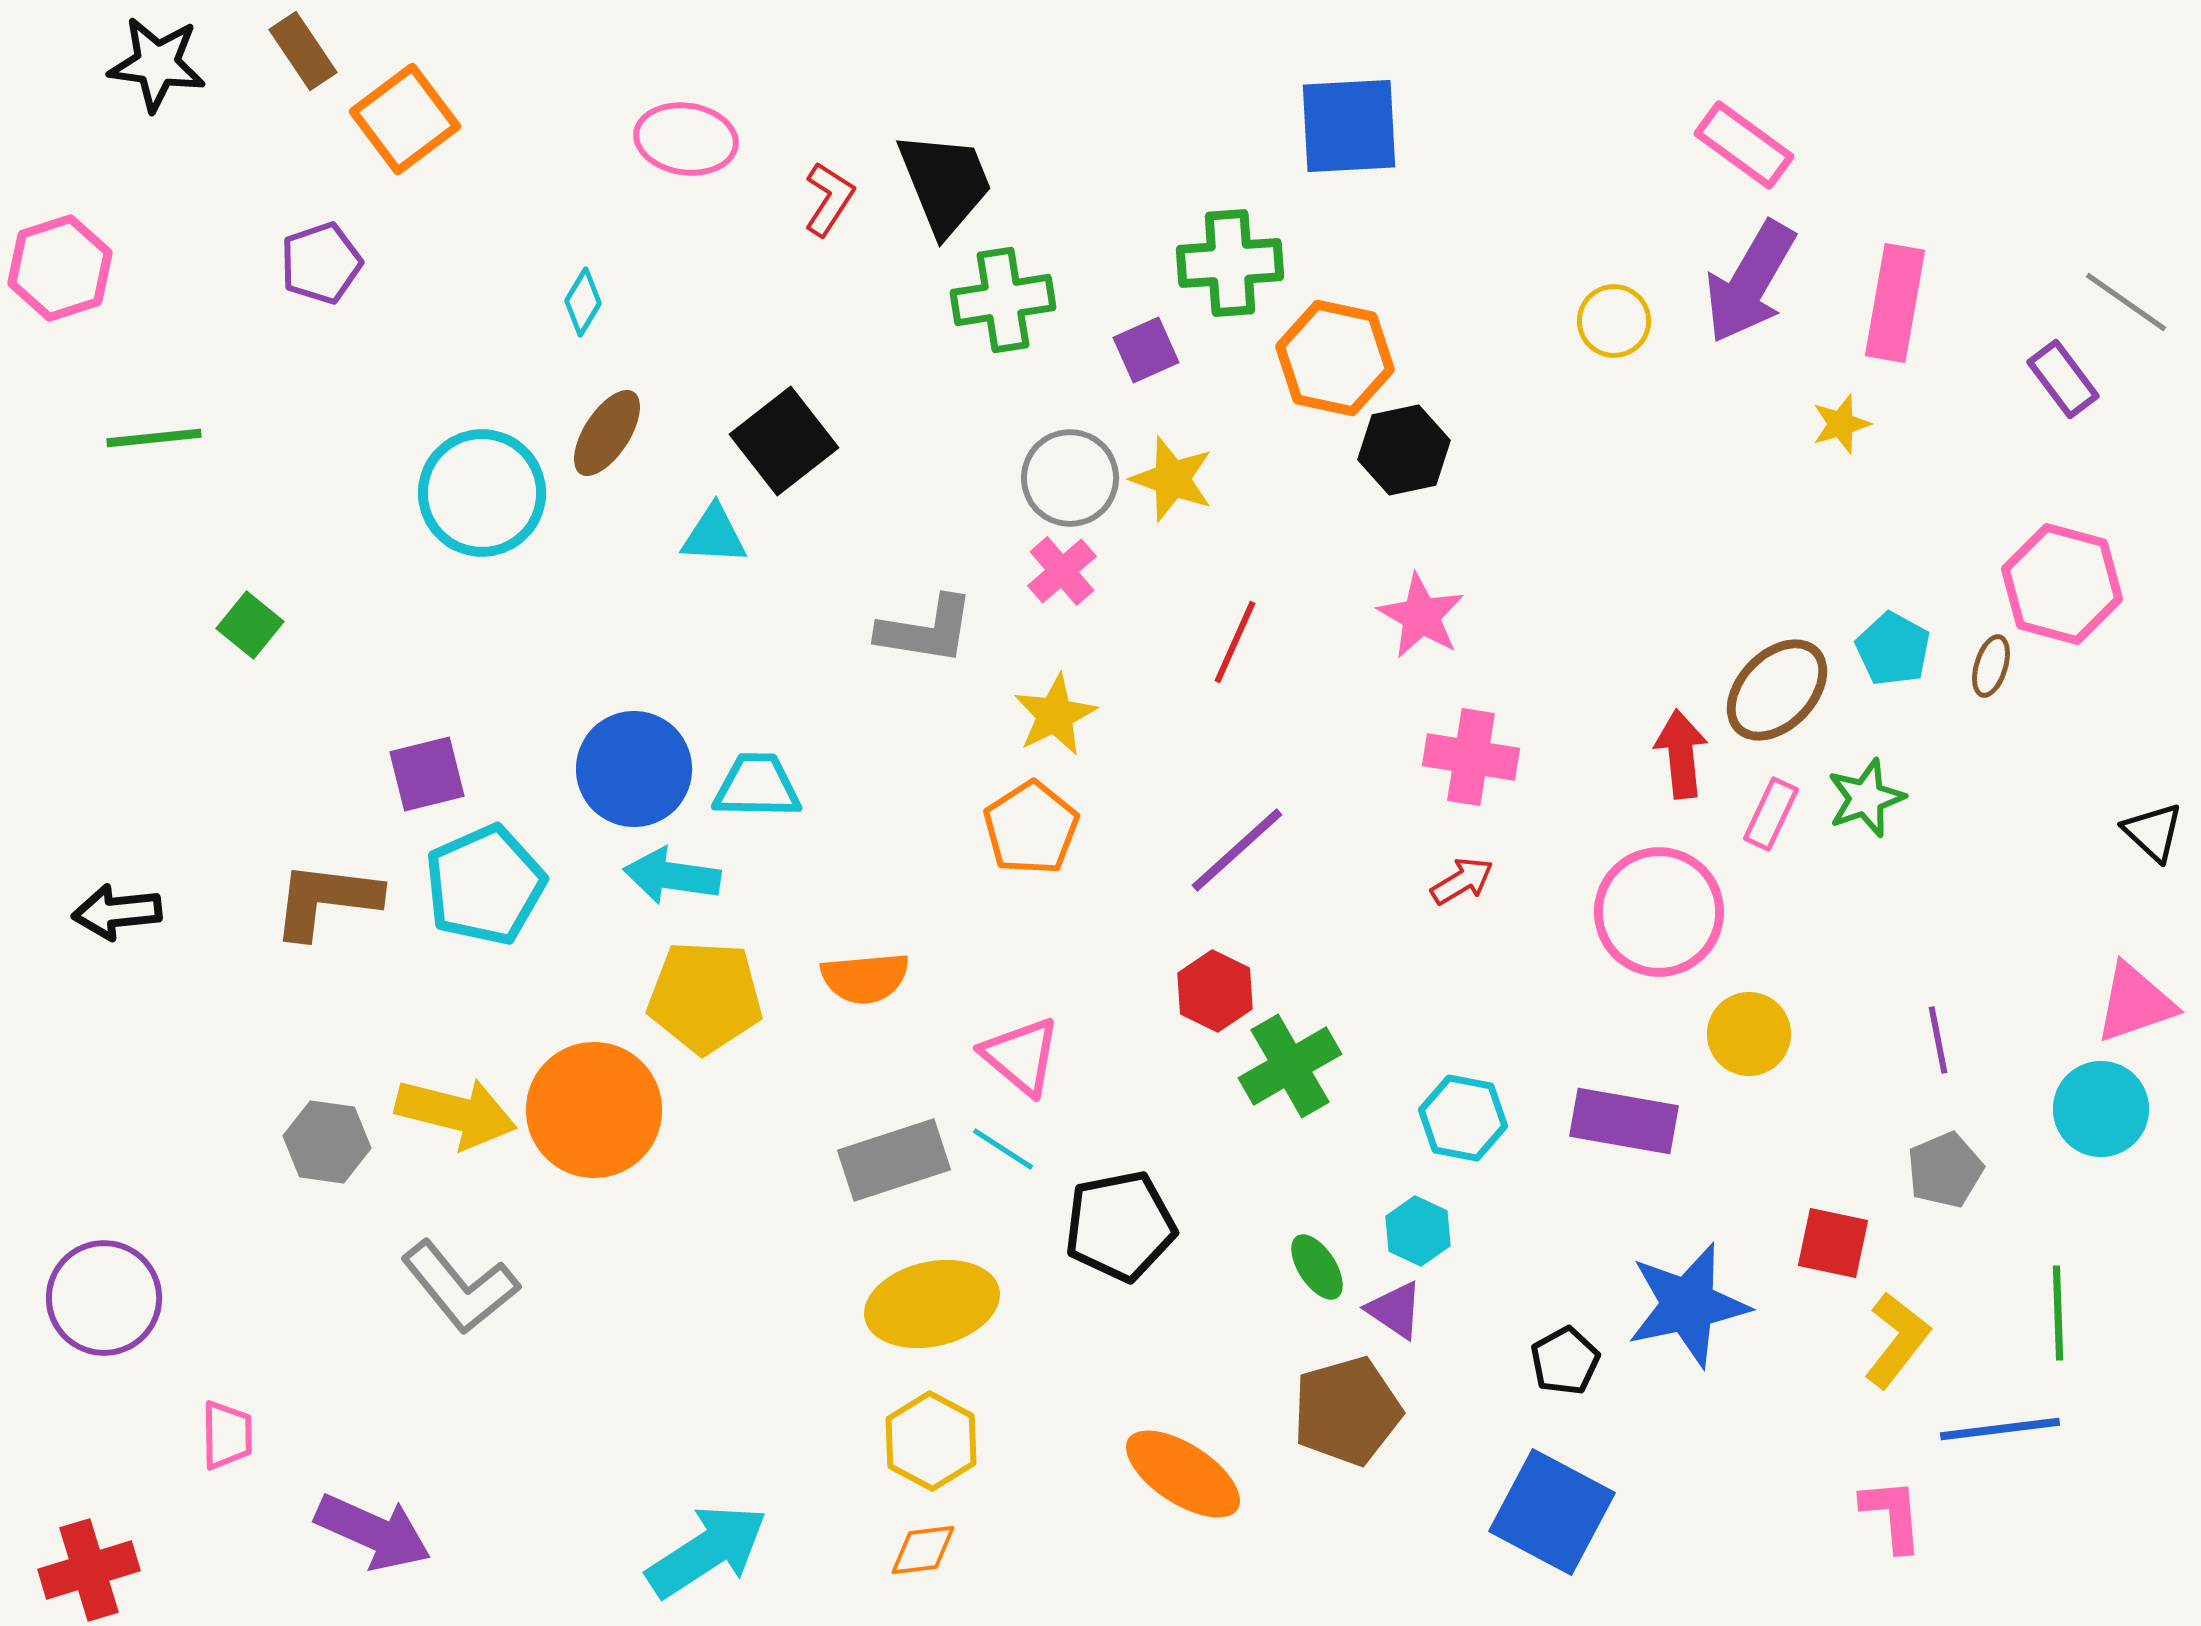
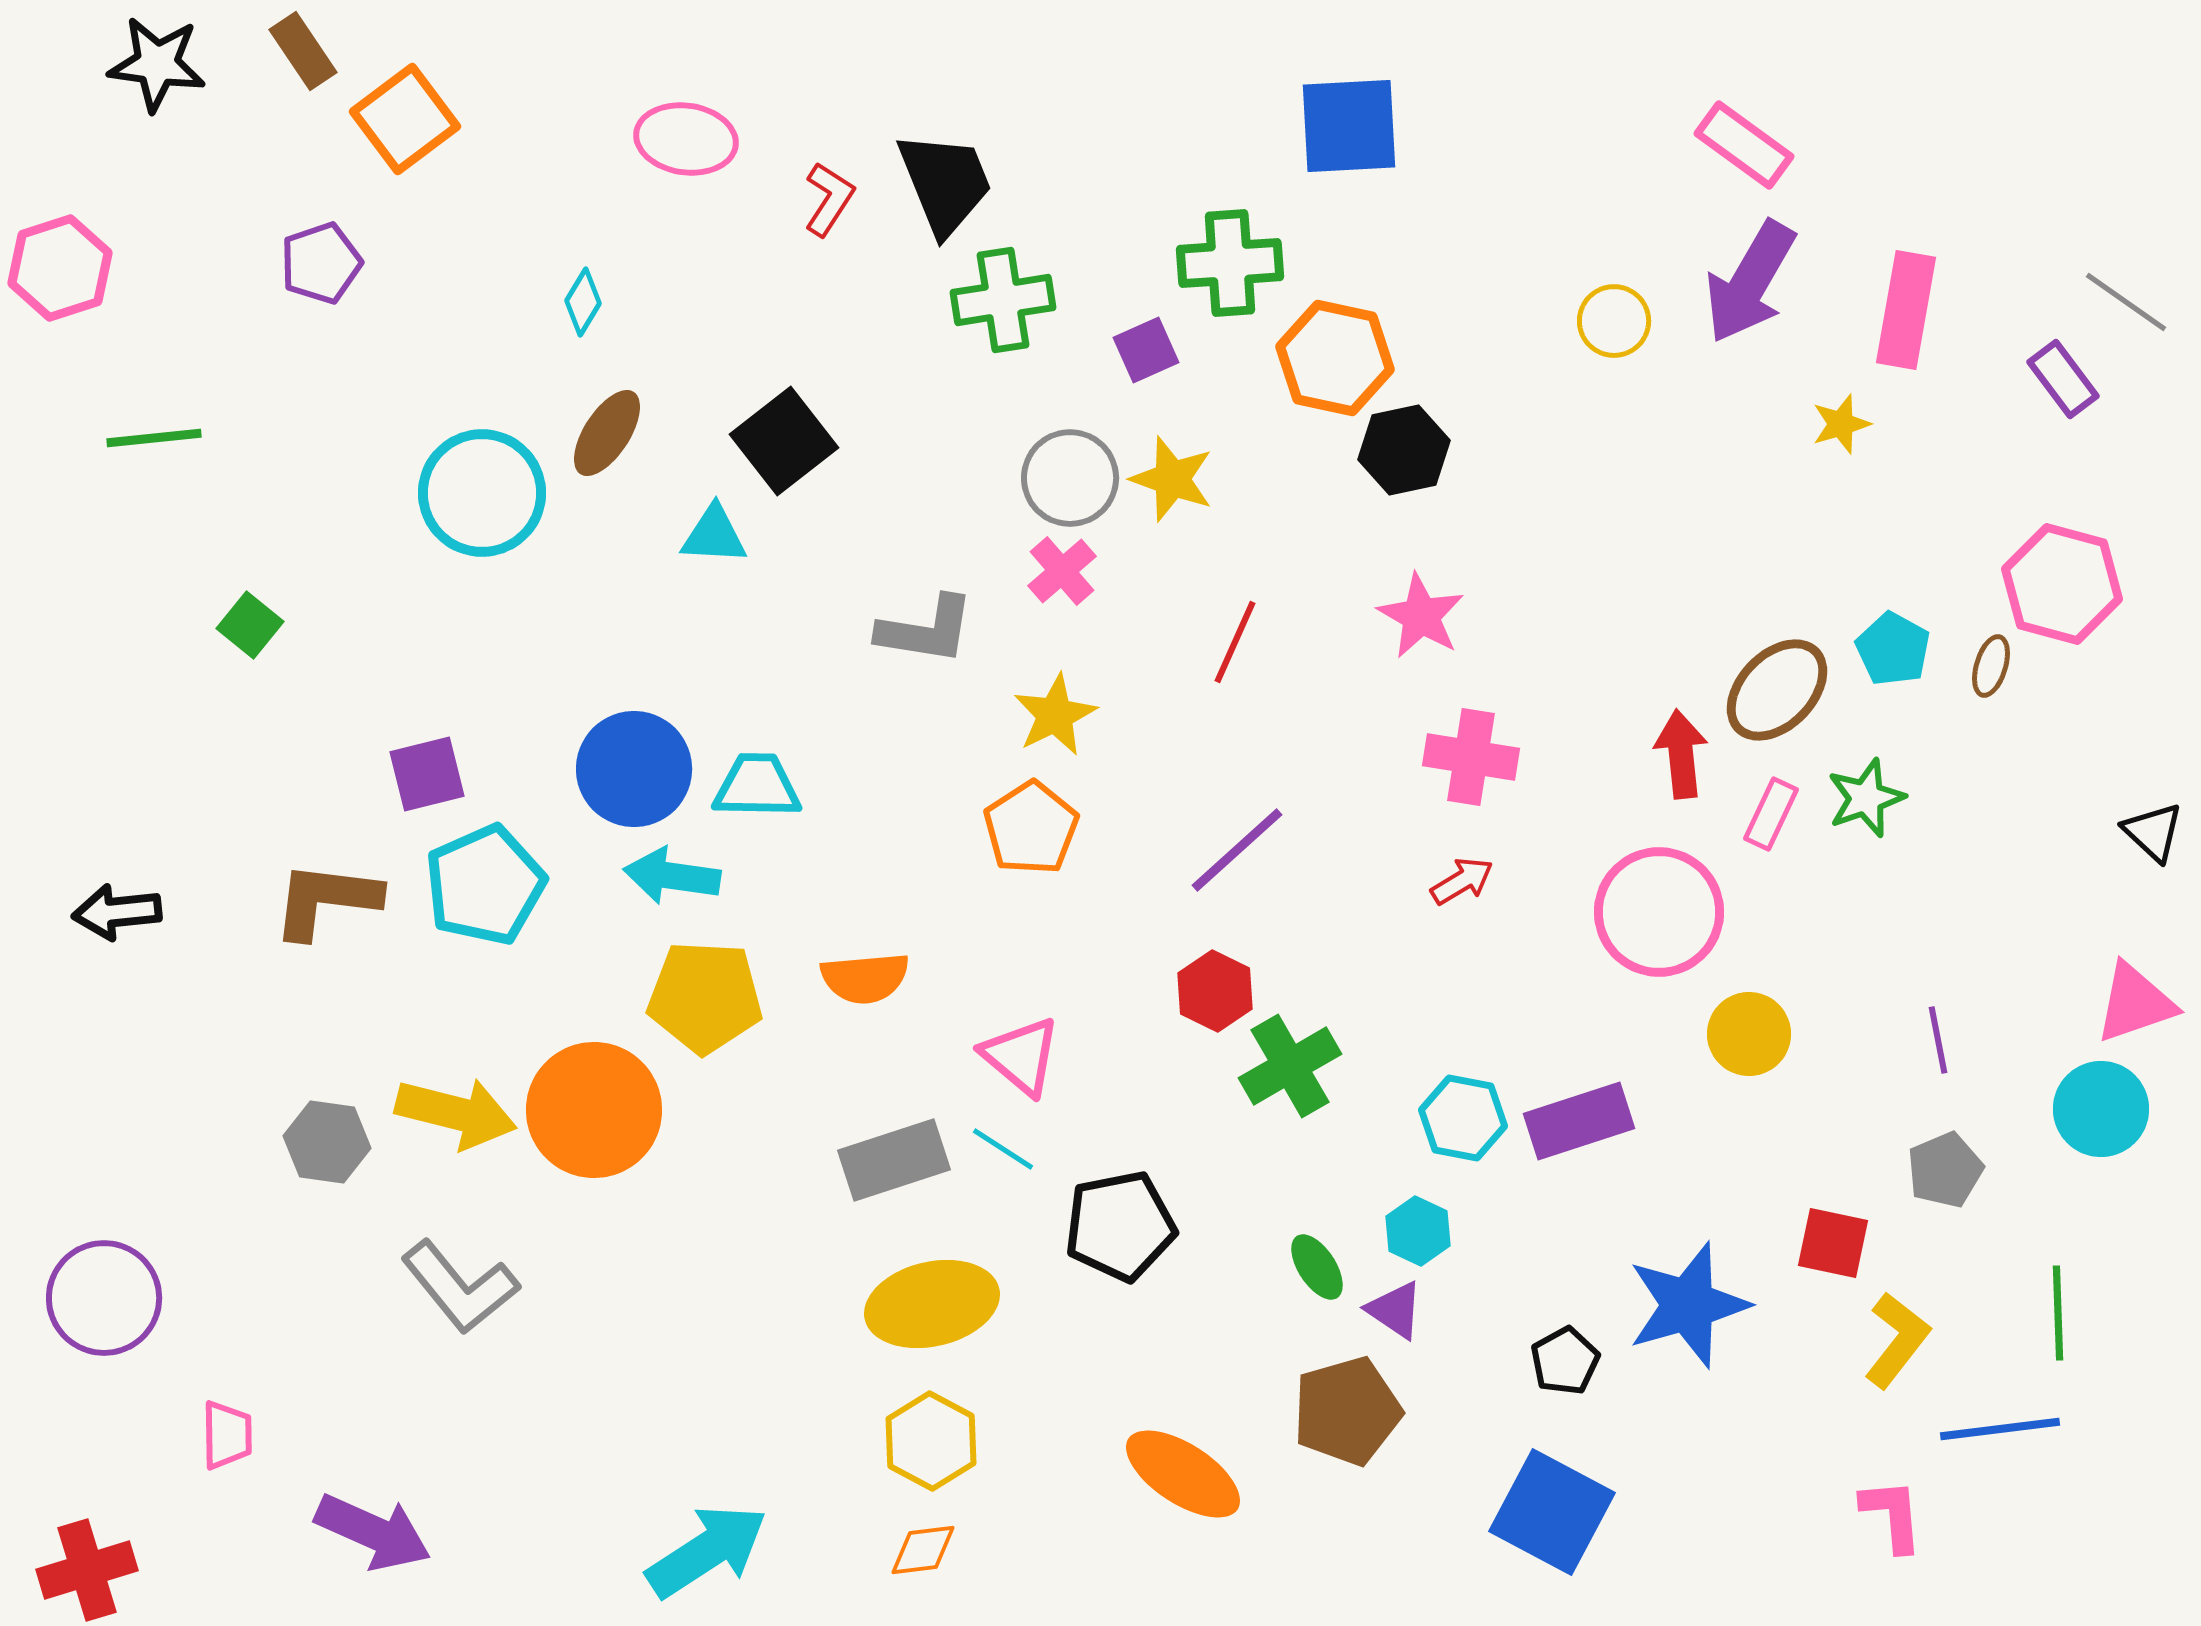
pink rectangle at (1895, 303): moved 11 px right, 7 px down
purple rectangle at (1624, 1121): moved 45 px left; rotated 28 degrees counterclockwise
blue star at (1688, 1305): rotated 4 degrees counterclockwise
red cross at (89, 1570): moved 2 px left
